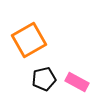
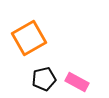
orange square: moved 2 px up
